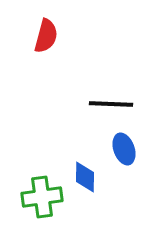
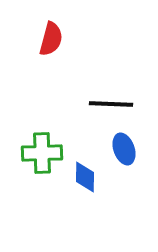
red semicircle: moved 5 px right, 3 px down
green cross: moved 44 px up; rotated 6 degrees clockwise
